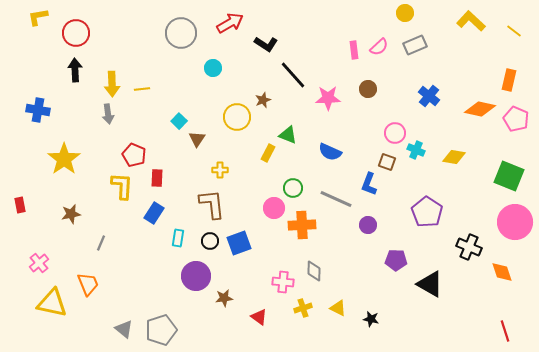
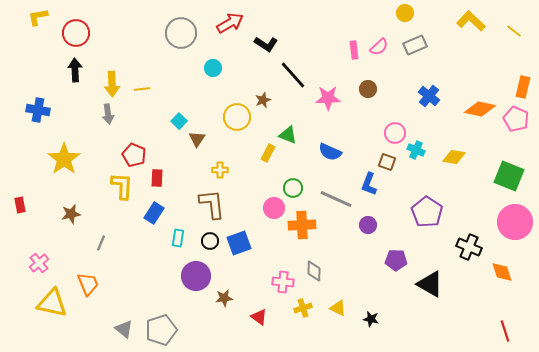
orange rectangle at (509, 80): moved 14 px right, 7 px down
